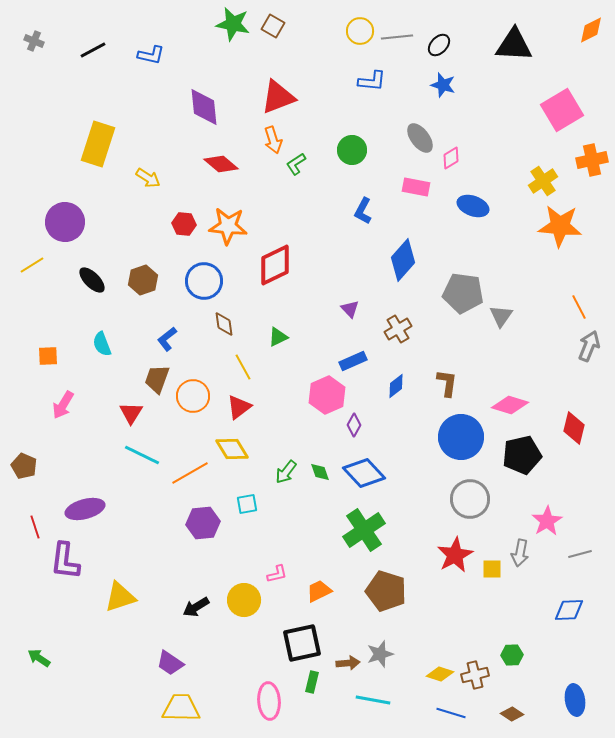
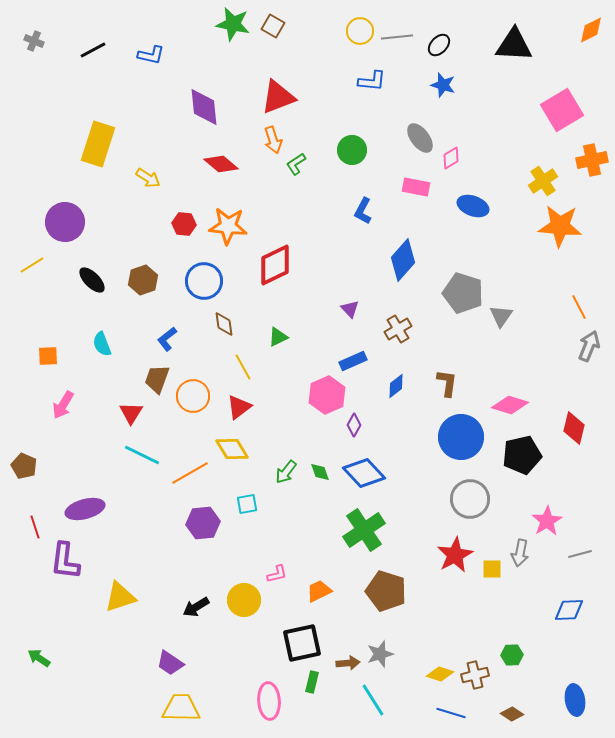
gray pentagon at (463, 293): rotated 9 degrees clockwise
cyan line at (373, 700): rotated 48 degrees clockwise
